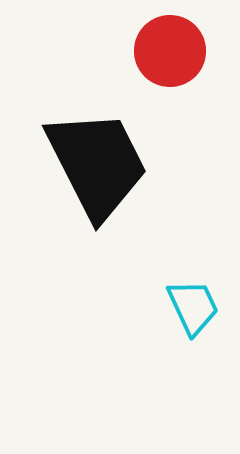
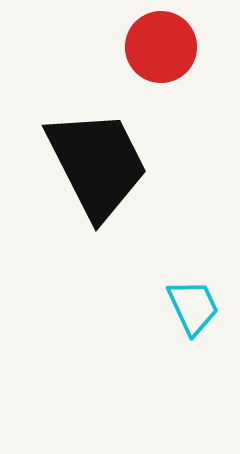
red circle: moved 9 px left, 4 px up
